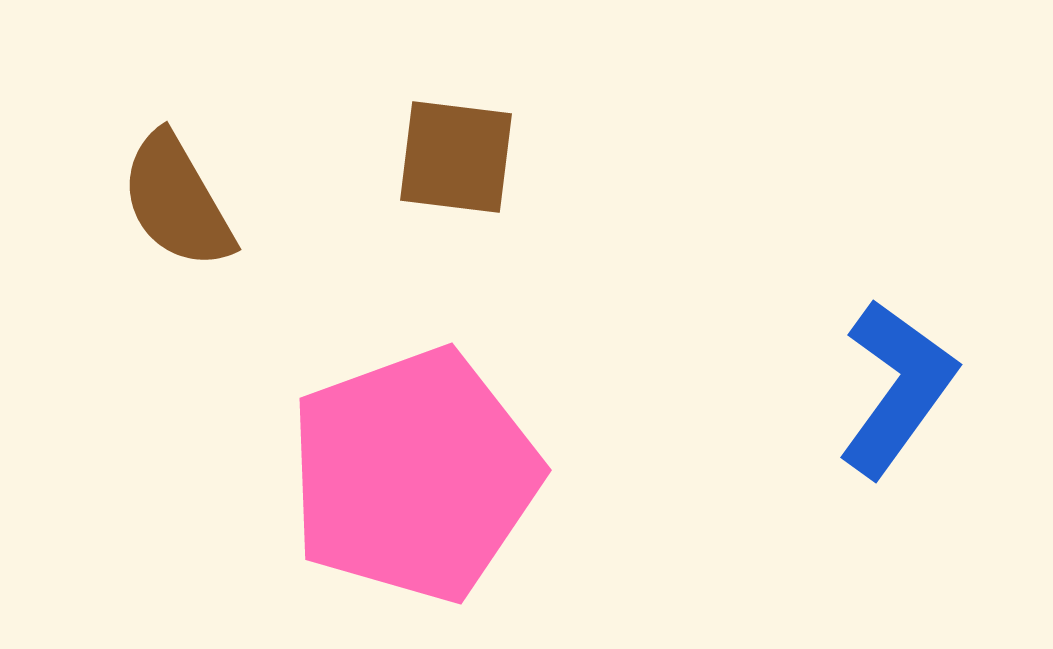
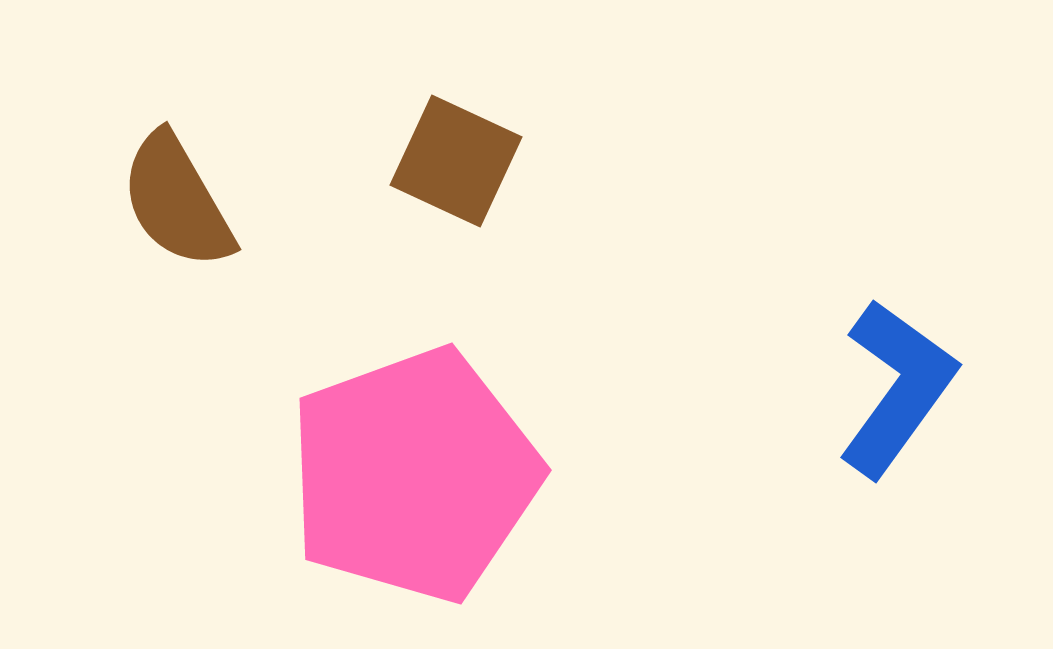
brown square: moved 4 px down; rotated 18 degrees clockwise
